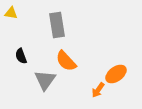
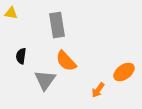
black semicircle: rotated 28 degrees clockwise
orange ellipse: moved 8 px right, 2 px up
